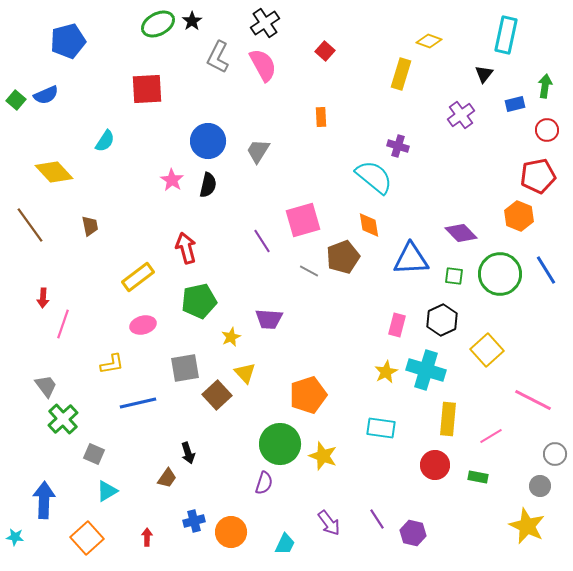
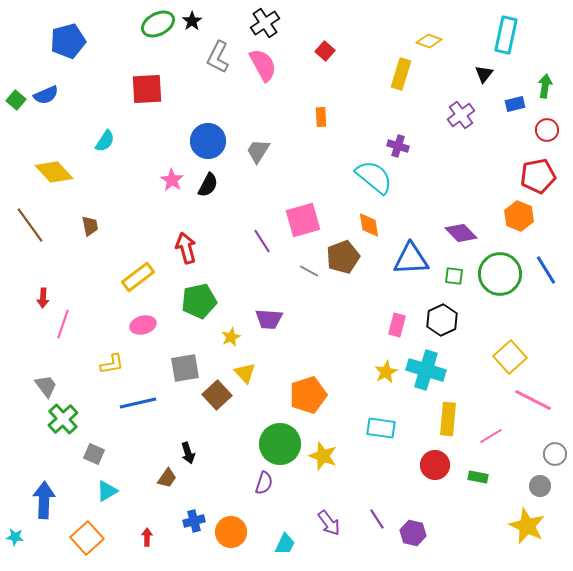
black semicircle at (208, 185): rotated 15 degrees clockwise
yellow square at (487, 350): moved 23 px right, 7 px down
